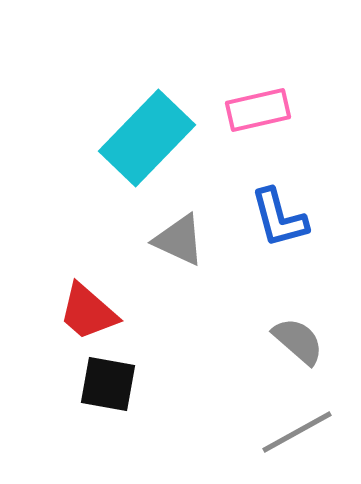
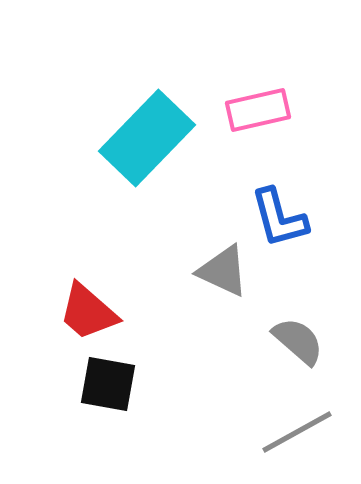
gray triangle: moved 44 px right, 31 px down
